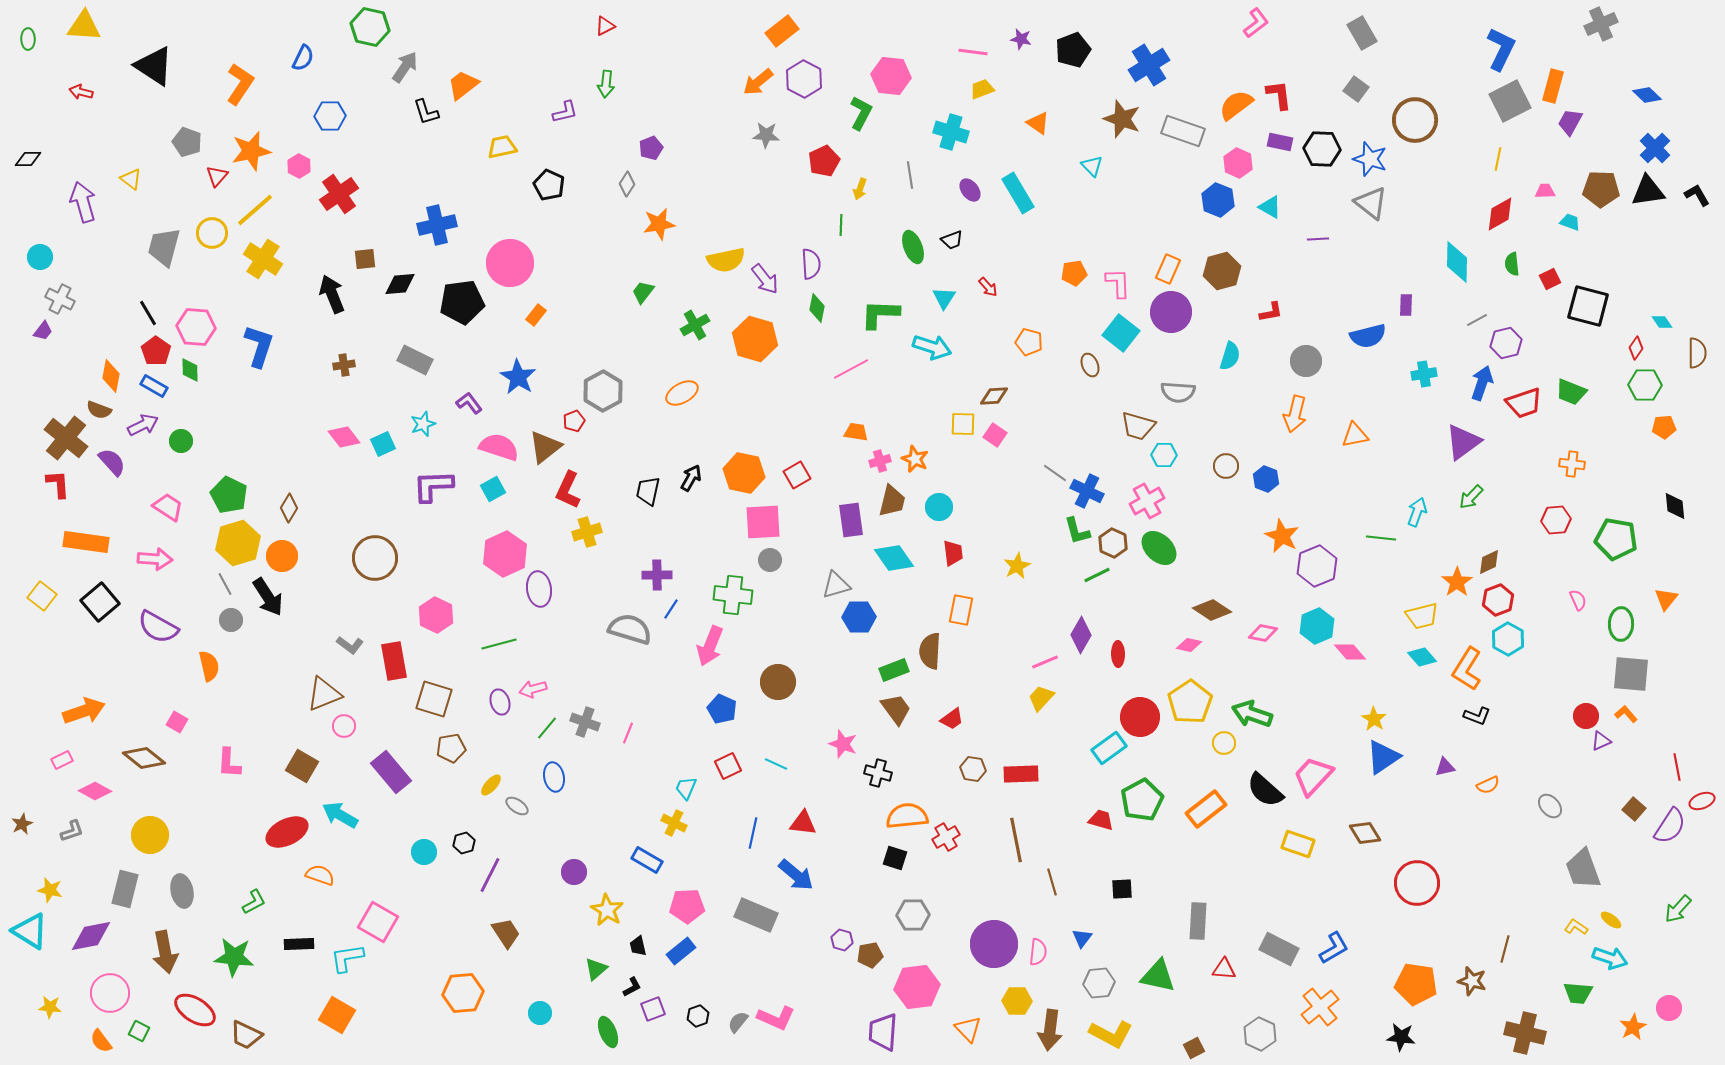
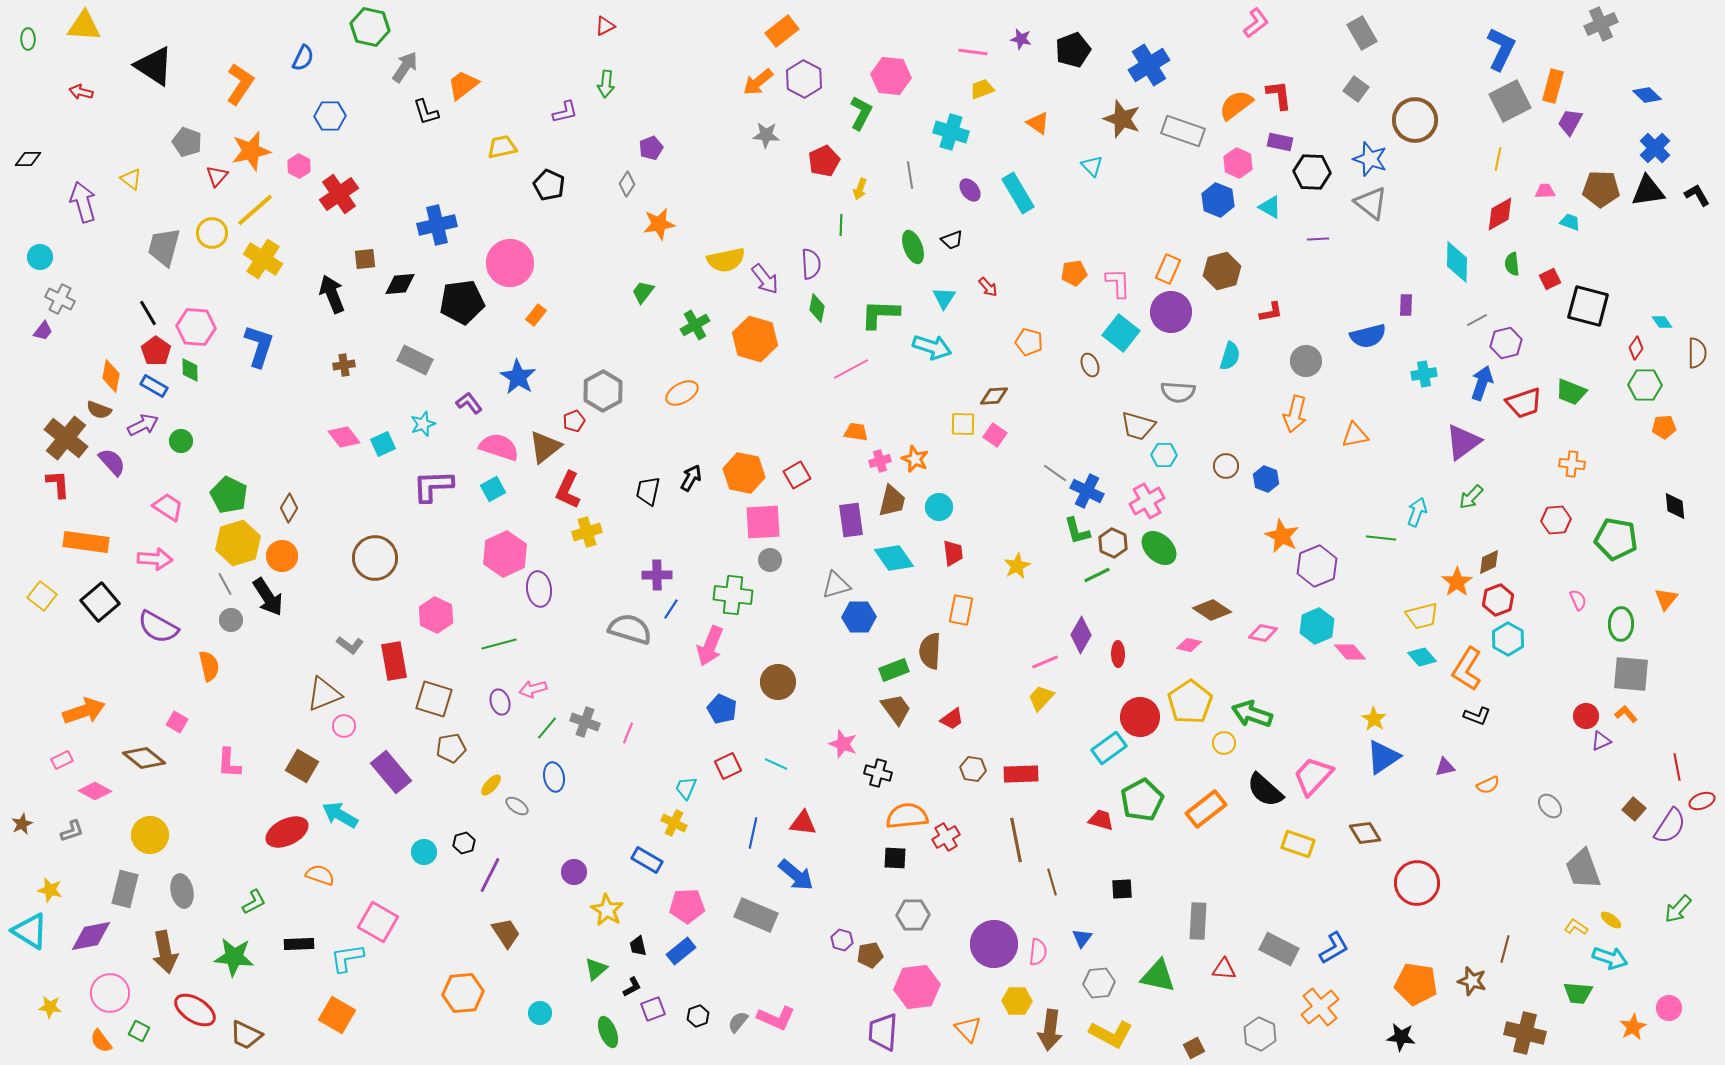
black hexagon at (1322, 149): moved 10 px left, 23 px down
black square at (895, 858): rotated 15 degrees counterclockwise
